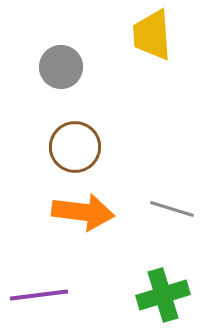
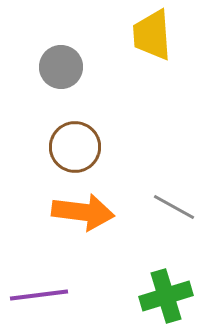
gray line: moved 2 px right, 2 px up; rotated 12 degrees clockwise
green cross: moved 3 px right, 1 px down
